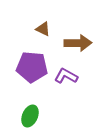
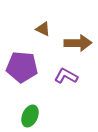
purple pentagon: moved 10 px left
